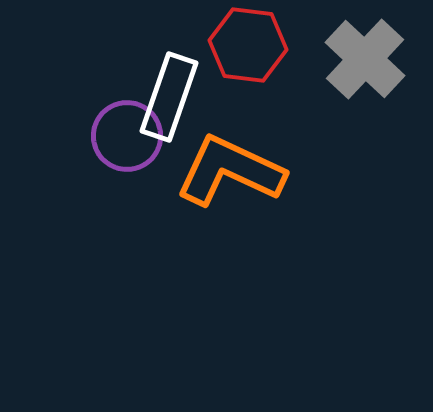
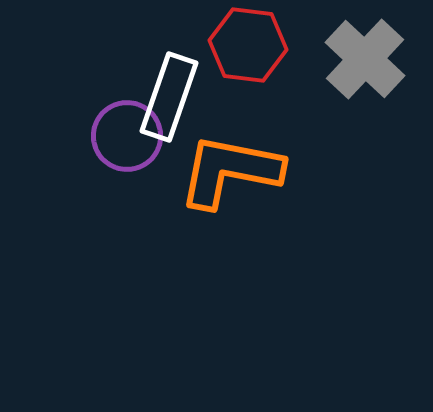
orange L-shape: rotated 14 degrees counterclockwise
